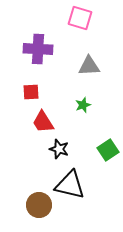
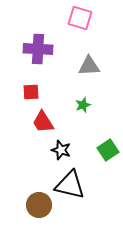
black star: moved 2 px right, 1 px down
